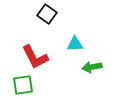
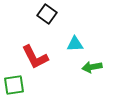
green square: moved 9 px left
